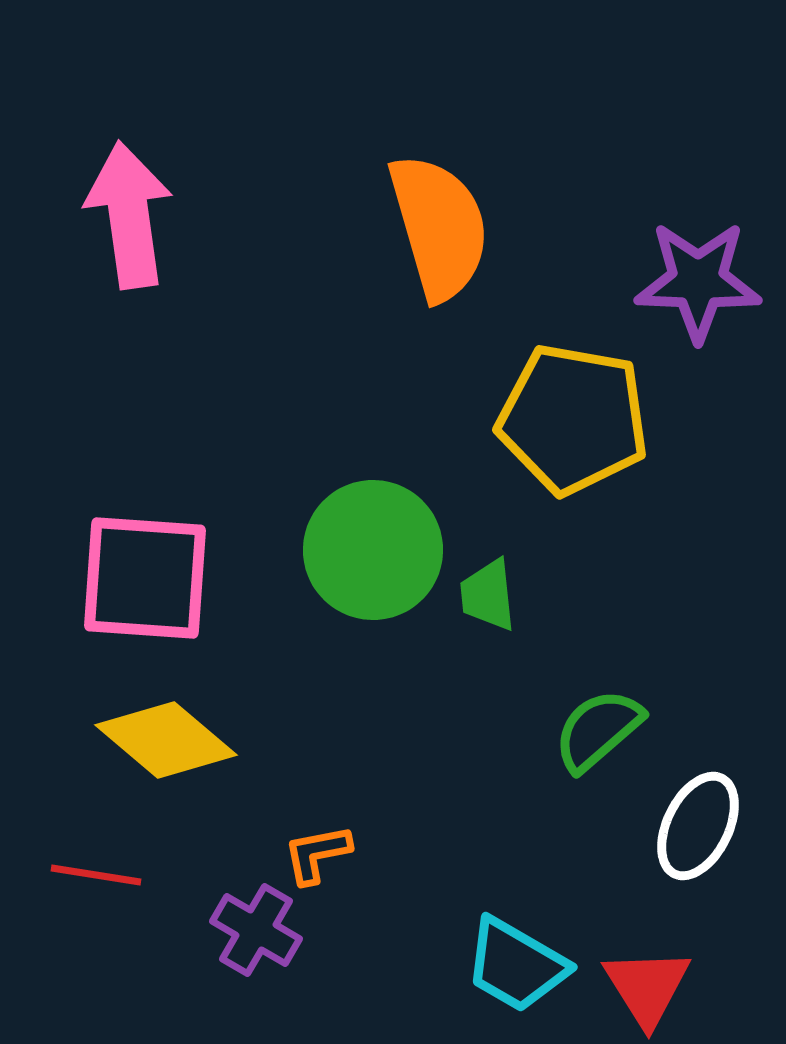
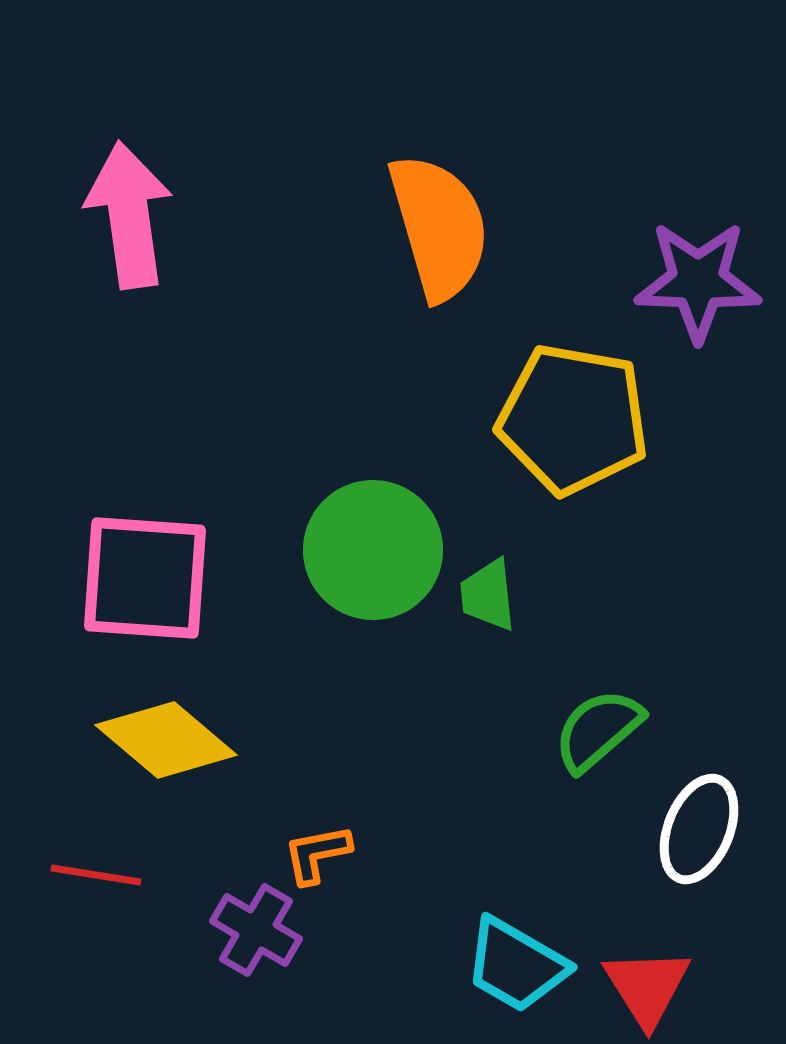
white ellipse: moved 1 px right, 3 px down; rotated 4 degrees counterclockwise
